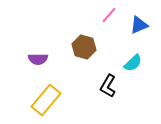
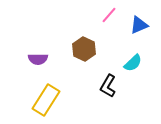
brown hexagon: moved 2 px down; rotated 10 degrees clockwise
yellow rectangle: rotated 8 degrees counterclockwise
